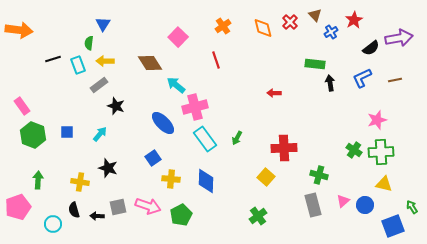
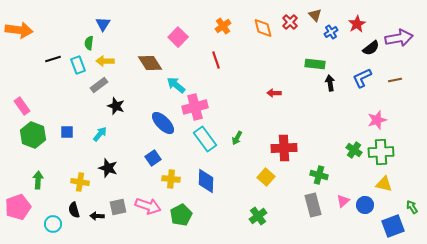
red star at (354, 20): moved 3 px right, 4 px down
